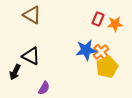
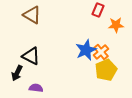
red rectangle: moved 9 px up
orange star: moved 1 px right, 1 px down
blue star: rotated 15 degrees counterclockwise
yellow pentagon: moved 1 px left, 3 px down
black arrow: moved 2 px right, 1 px down
purple semicircle: moved 8 px left; rotated 112 degrees counterclockwise
